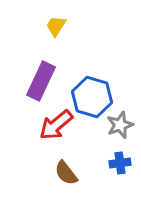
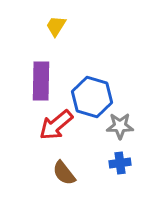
purple rectangle: rotated 24 degrees counterclockwise
gray star: moved 1 px down; rotated 20 degrees clockwise
brown semicircle: moved 2 px left
